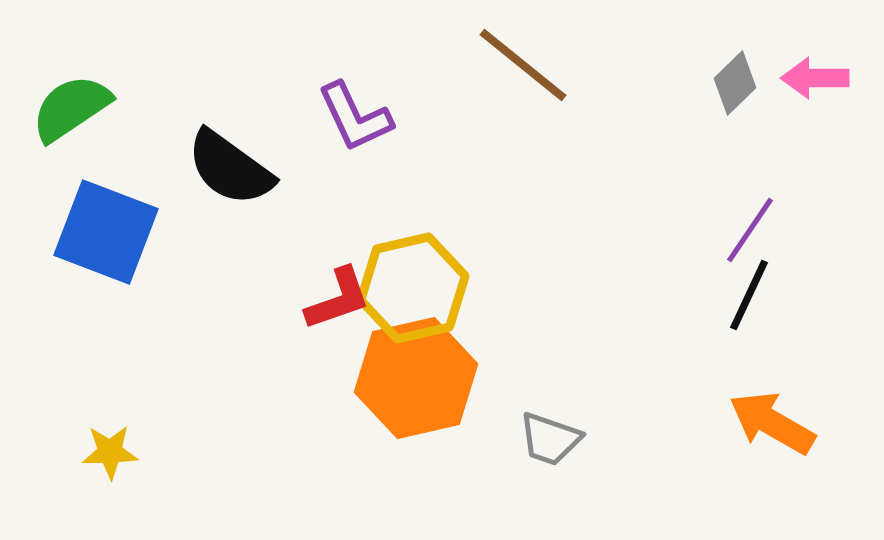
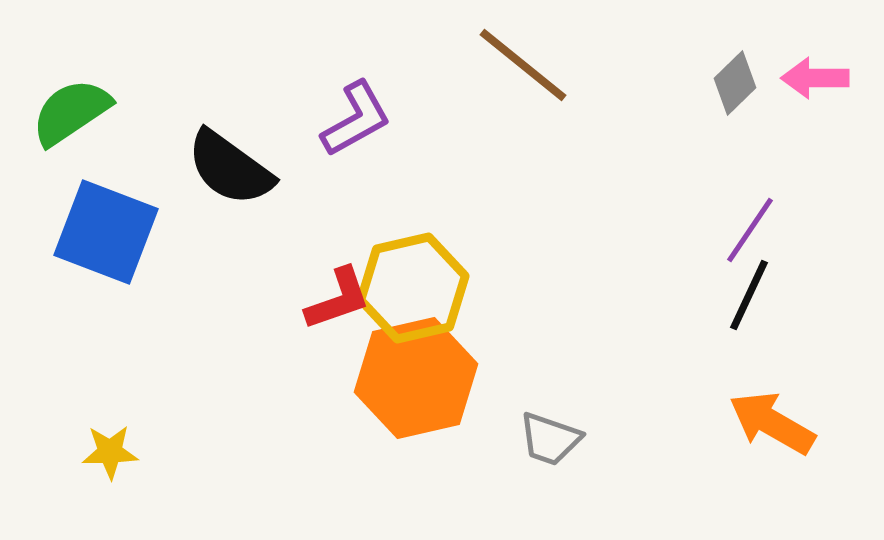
green semicircle: moved 4 px down
purple L-shape: moved 1 px right, 2 px down; rotated 94 degrees counterclockwise
